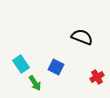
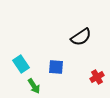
black semicircle: moved 1 px left; rotated 125 degrees clockwise
blue square: rotated 21 degrees counterclockwise
green arrow: moved 1 px left, 3 px down
